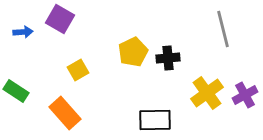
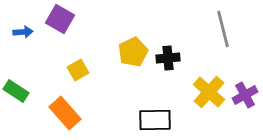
yellow cross: moved 2 px right, 1 px up; rotated 12 degrees counterclockwise
